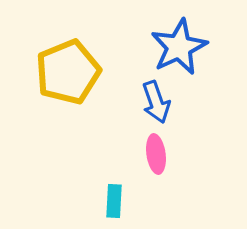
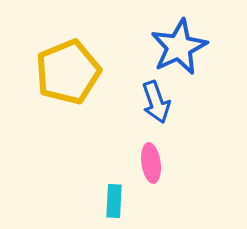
pink ellipse: moved 5 px left, 9 px down
